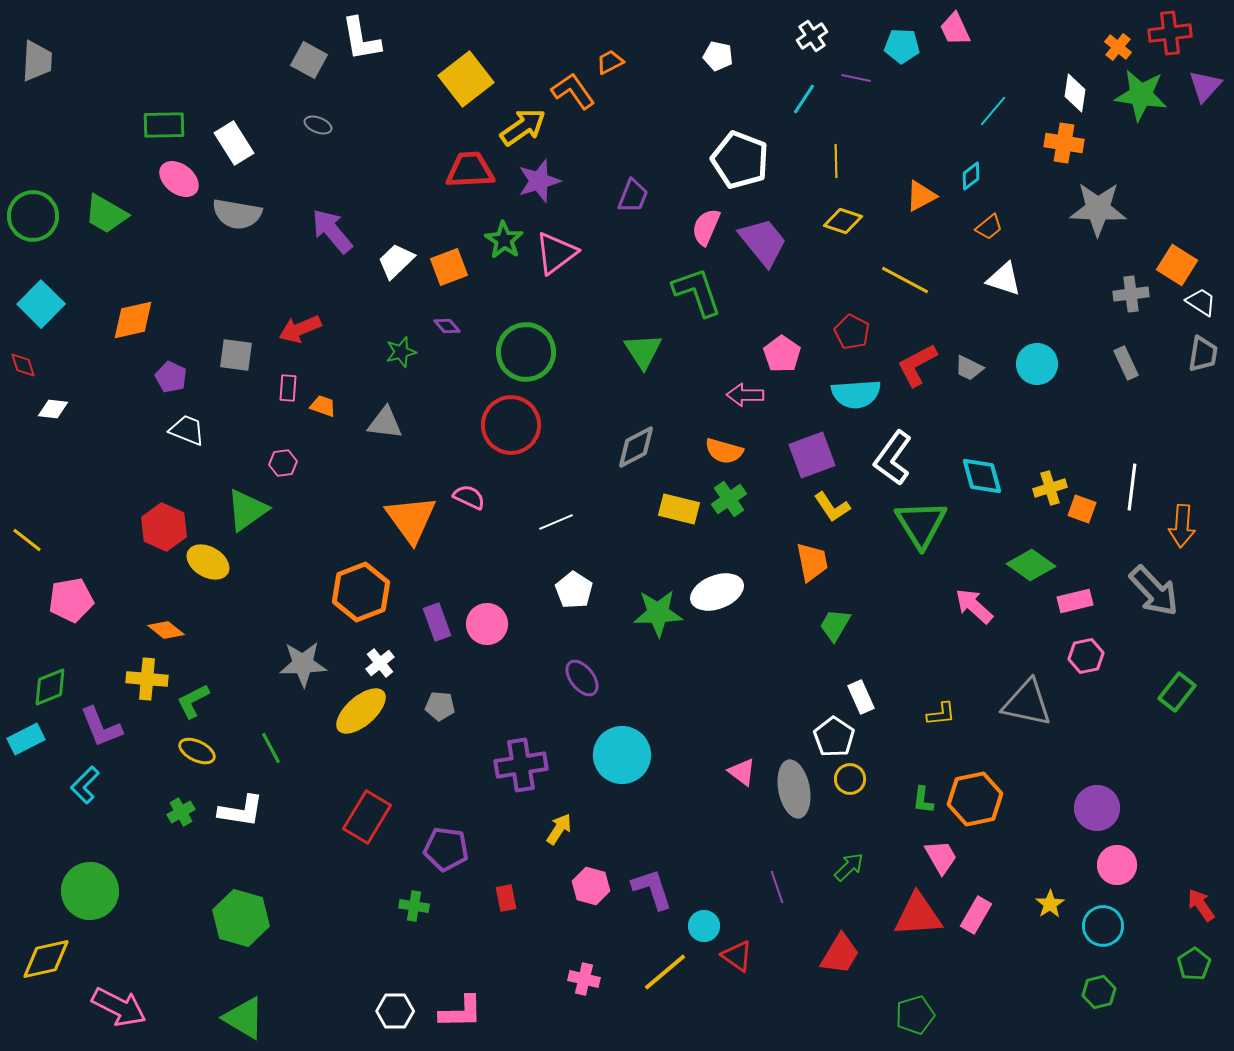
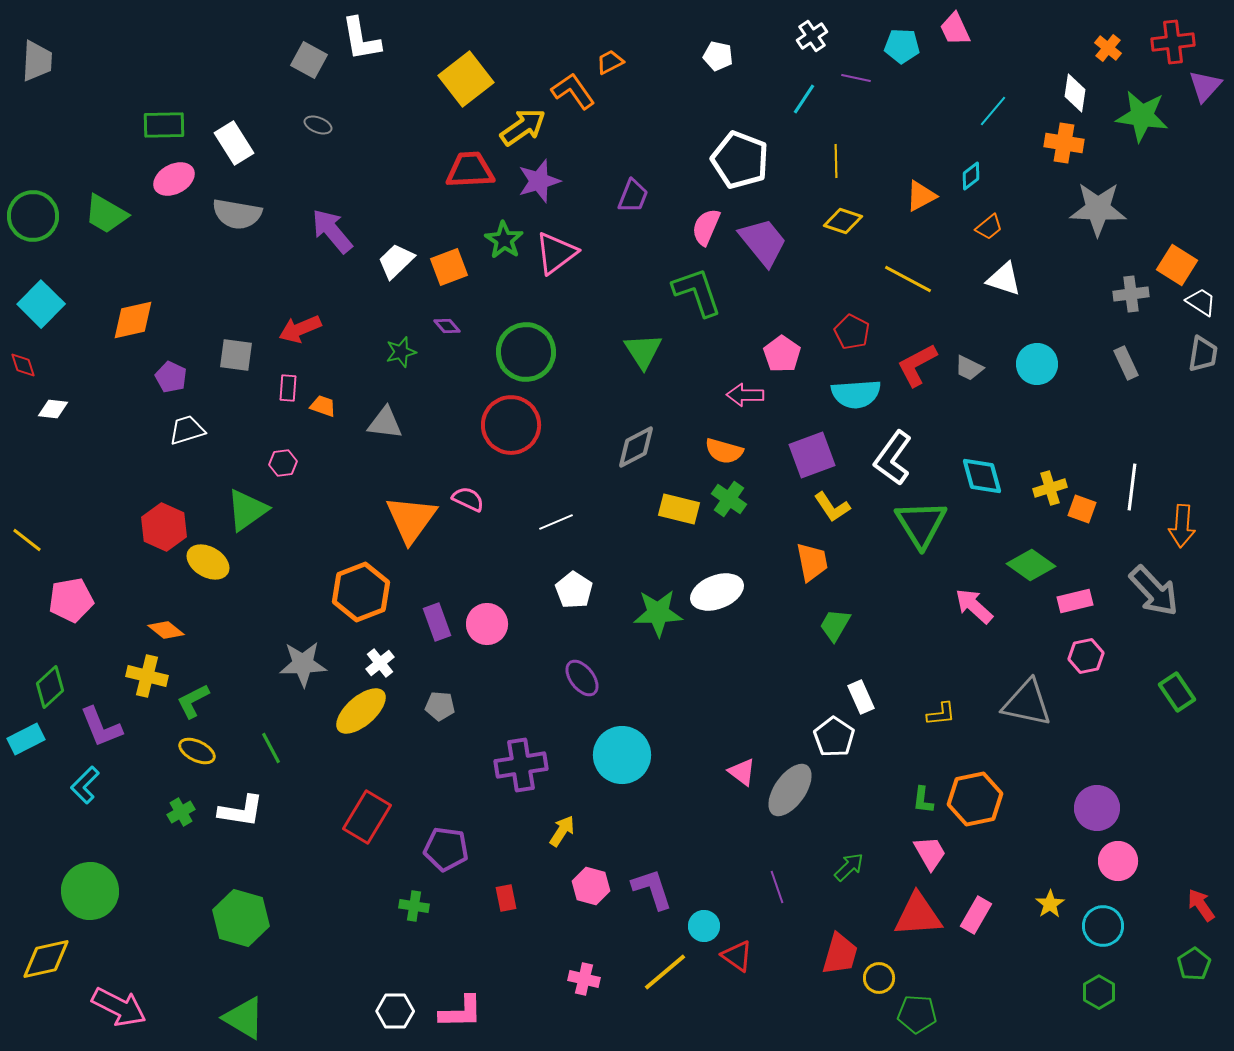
red cross at (1170, 33): moved 3 px right, 9 px down
orange cross at (1118, 47): moved 10 px left, 1 px down
green star at (1141, 95): moved 1 px right, 21 px down
pink ellipse at (179, 179): moved 5 px left; rotated 66 degrees counterclockwise
yellow line at (905, 280): moved 3 px right, 1 px up
white trapezoid at (187, 430): rotated 39 degrees counterclockwise
pink semicircle at (469, 497): moved 1 px left, 2 px down
green cross at (729, 499): rotated 20 degrees counterclockwise
orange triangle at (411, 519): rotated 12 degrees clockwise
yellow cross at (147, 679): moved 3 px up; rotated 9 degrees clockwise
green diamond at (50, 687): rotated 21 degrees counterclockwise
green rectangle at (1177, 692): rotated 72 degrees counterclockwise
yellow circle at (850, 779): moved 29 px right, 199 px down
gray ellipse at (794, 789): moved 4 px left, 1 px down; rotated 46 degrees clockwise
yellow arrow at (559, 829): moved 3 px right, 2 px down
pink trapezoid at (941, 857): moved 11 px left, 4 px up
pink circle at (1117, 865): moved 1 px right, 4 px up
red trapezoid at (840, 954): rotated 15 degrees counterclockwise
green hexagon at (1099, 992): rotated 16 degrees counterclockwise
green pentagon at (915, 1015): moved 2 px right, 1 px up; rotated 21 degrees clockwise
